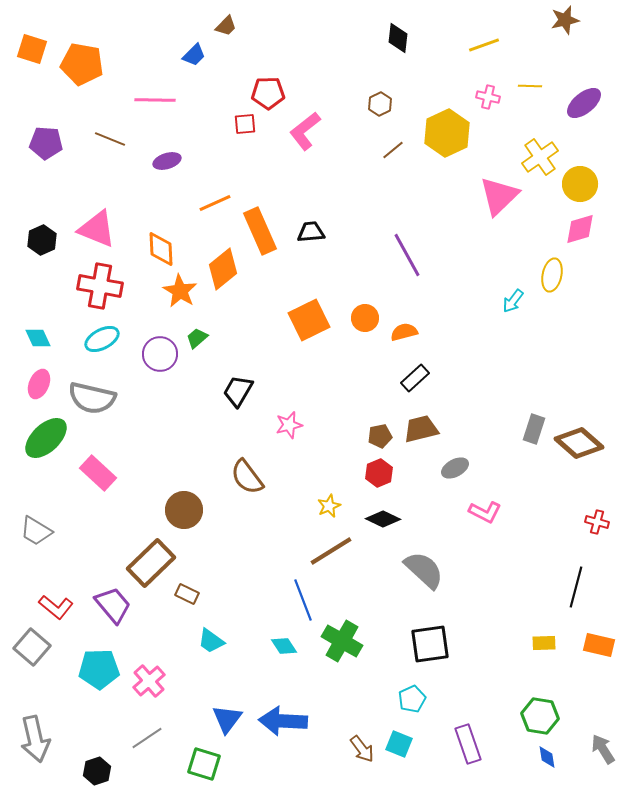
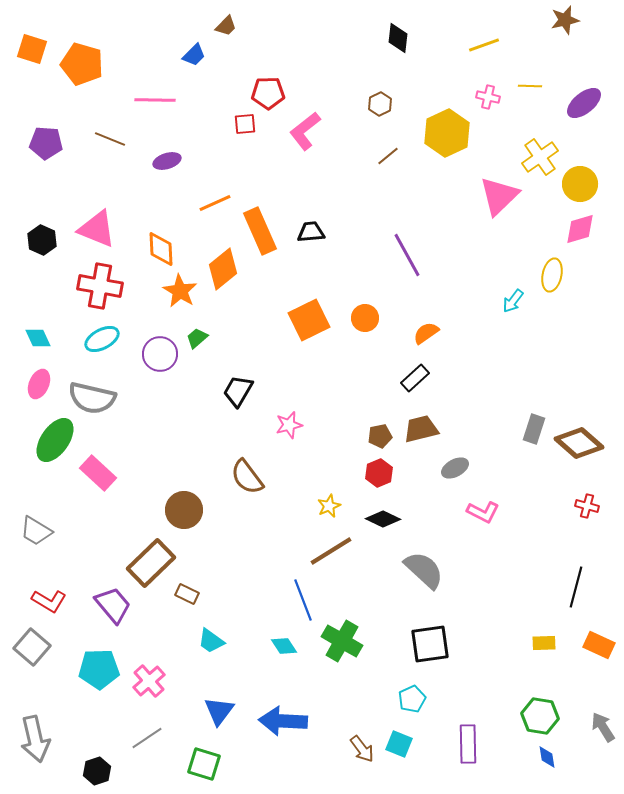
orange pentagon at (82, 64): rotated 6 degrees clockwise
brown line at (393, 150): moved 5 px left, 6 px down
black hexagon at (42, 240): rotated 12 degrees counterclockwise
orange semicircle at (404, 332): moved 22 px right, 1 px down; rotated 20 degrees counterclockwise
green ellipse at (46, 438): moved 9 px right, 2 px down; rotated 12 degrees counterclockwise
pink L-shape at (485, 512): moved 2 px left
red cross at (597, 522): moved 10 px left, 16 px up
red L-shape at (56, 607): moved 7 px left, 6 px up; rotated 8 degrees counterclockwise
orange rectangle at (599, 645): rotated 12 degrees clockwise
blue triangle at (227, 719): moved 8 px left, 8 px up
purple rectangle at (468, 744): rotated 18 degrees clockwise
gray arrow at (603, 749): moved 22 px up
